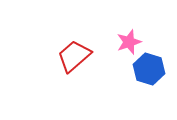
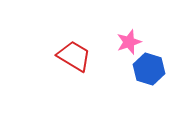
red trapezoid: rotated 72 degrees clockwise
